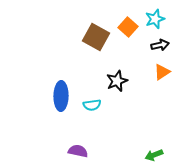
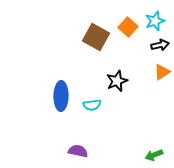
cyan star: moved 2 px down
